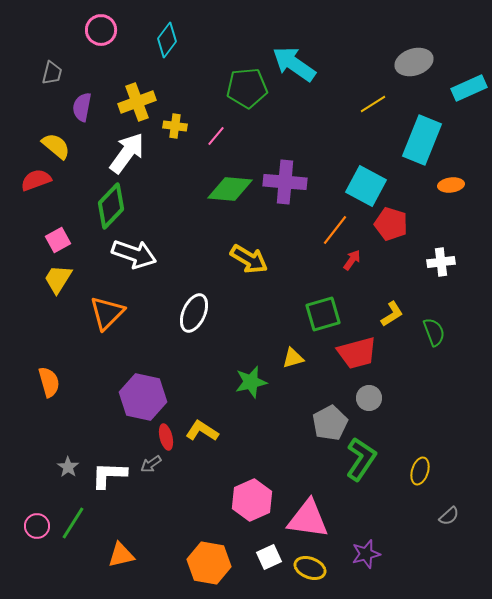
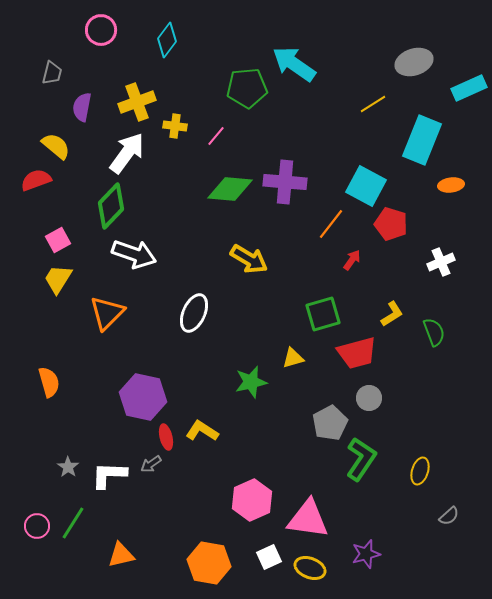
orange line at (335, 230): moved 4 px left, 6 px up
white cross at (441, 262): rotated 16 degrees counterclockwise
